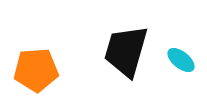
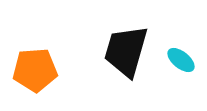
orange pentagon: moved 1 px left
